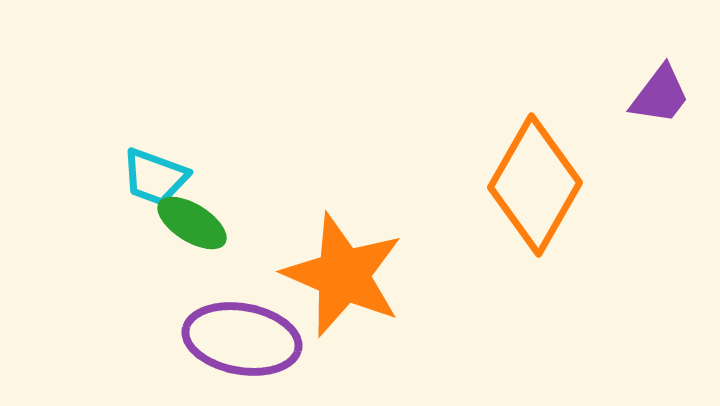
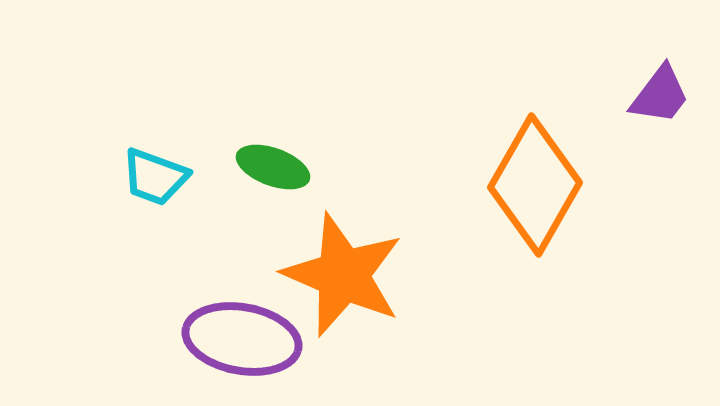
green ellipse: moved 81 px right, 56 px up; rotated 12 degrees counterclockwise
